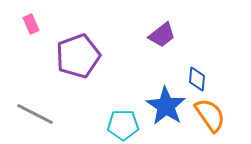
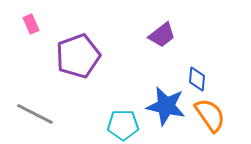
blue star: rotated 21 degrees counterclockwise
